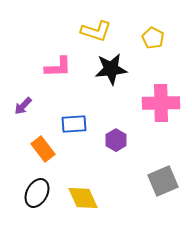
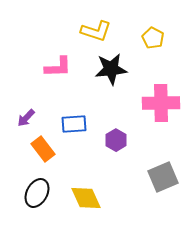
purple arrow: moved 3 px right, 12 px down
gray square: moved 4 px up
yellow diamond: moved 3 px right
